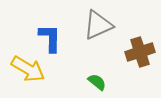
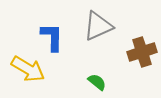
gray triangle: moved 1 px down
blue L-shape: moved 2 px right, 1 px up
brown cross: moved 2 px right
